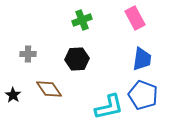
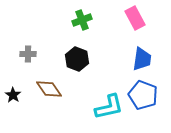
black hexagon: rotated 25 degrees clockwise
